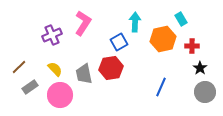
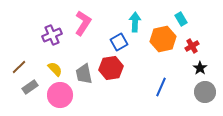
red cross: rotated 32 degrees counterclockwise
